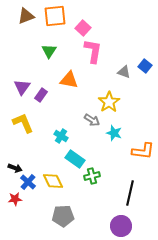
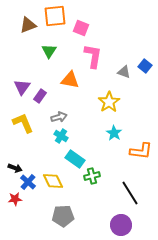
brown triangle: moved 2 px right, 9 px down
pink square: moved 2 px left; rotated 21 degrees counterclockwise
pink L-shape: moved 5 px down
orange triangle: moved 1 px right
purple rectangle: moved 1 px left, 1 px down
gray arrow: moved 33 px left, 3 px up; rotated 49 degrees counterclockwise
cyan star: rotated 14 degrees clockwise
orange L-shape: moved 2 px left
black line: rotated 45 degrees counterclockwise
purple circle: moved 1 px up
